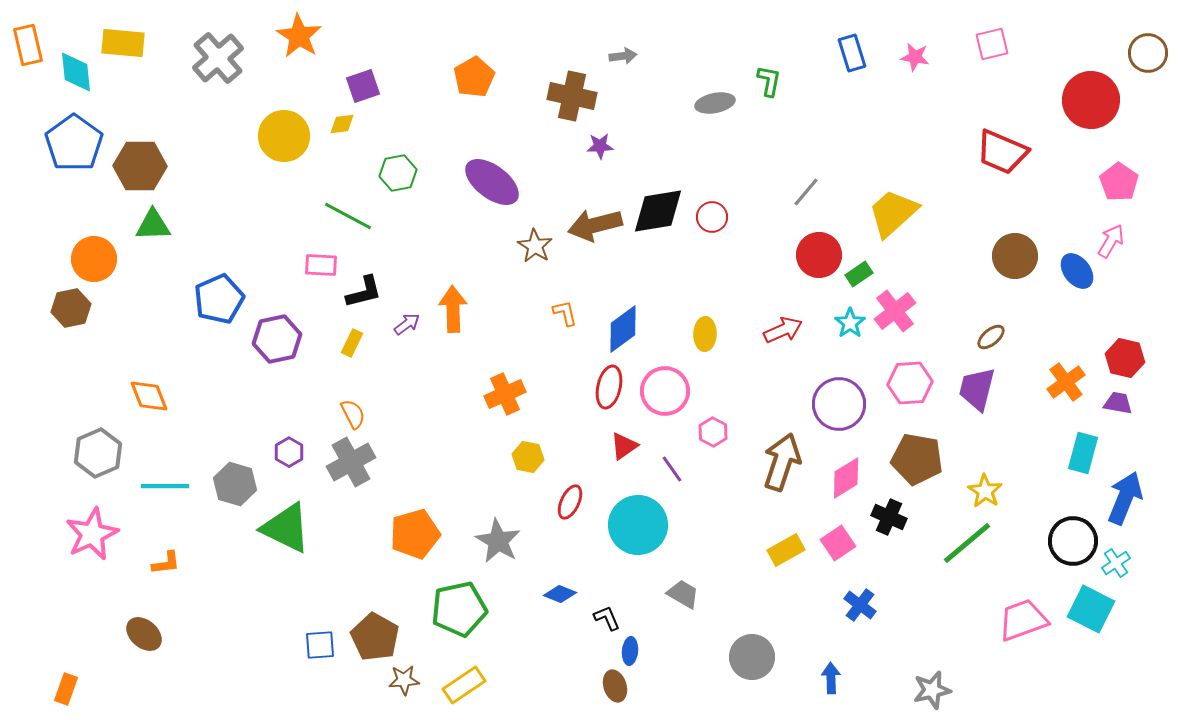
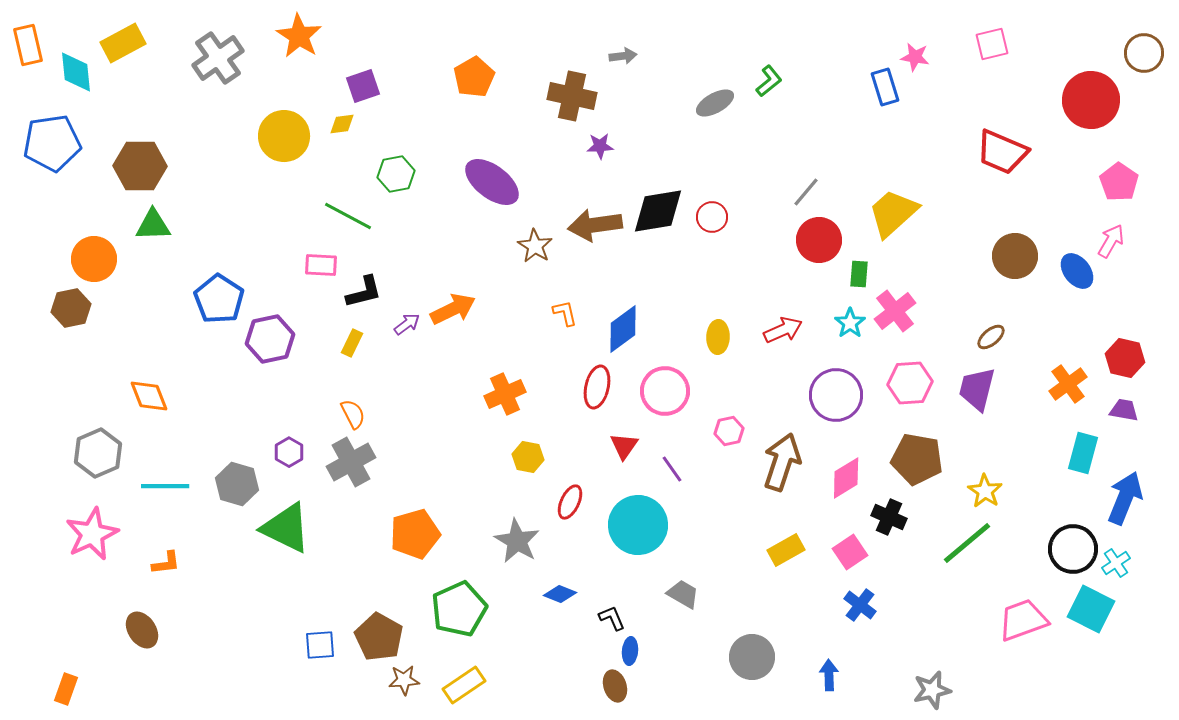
yellow rectangle at (123, 43): rotated 33 degrees counterclockwise
blue rectangle at (852, 53): moved 33 px right, 34 px down
brown circle at (1148, 53): moved 4 px left
gray cross at (218, 58): rotated 6 degrees clockwise
green L-shape at (769, 81): rotated 40 degrees clockwise
gray ellipse at (715, 103): rotated 18 degrees counterclockwise
blue pentagon at (74, 143): moved 22 px left; rotated 28 degrees clockwise
green hexagon at (398, 173): moved 2 px left, 1 px down
brown arrow at (595, 225): rotated 6 degrees clockwise
red circle at (819, 255): moved 15 px up
green rectangle at (859, 274): rotated 52 degrees counterclockwise
blue pentagon at (219, 299): rotated 15 degrees counterclockwise
orange arrow at (453, 309): rotated 66 degrees clockwise
yellow ellipse at (705, 334): moved 13 px right, 3 px down
purple hexagon at (277, 339): moved 7 px left
orange cross at (1066, 382): moved 2 px right, 2 px down
red ellipse at (609, 387): moved 12 px left
purple trapezoid at (1118, 403): moved 6 px right, 7 px down
purple circle at (839, 404): moved 3 px left, 9 px up
pink hexagon at (713, 432): moved 16 px right, 1 px up; rotated 20 degrees clockwise
red triangle at (624, 446): rotated 20 degrees counterclockwise
gray hexagon at (235, 484): moved 2 px right
gray star at (498, 541): moved 19 px right
black circle at (1073, 541): moved 8 px down
pink square at (838, 543): moved 12 px right, 9 px down
green pentagon at (459, 609): rotated 12 degrees counterclockwise
black L-shape at (607, 618): moved 5 px right
brown ellipse at (144, 634): moved 2 px left, 4 px up; rotated 15 degrees clockwise
brown pentagon at (375, 637): moved 4 px right
blue arrow at (831, 678): moved 2 px left, 3 px up
